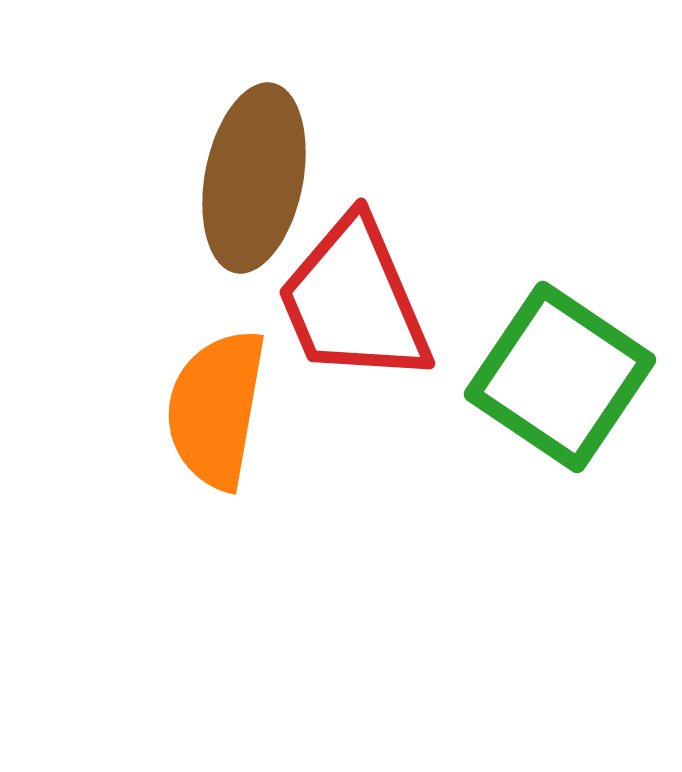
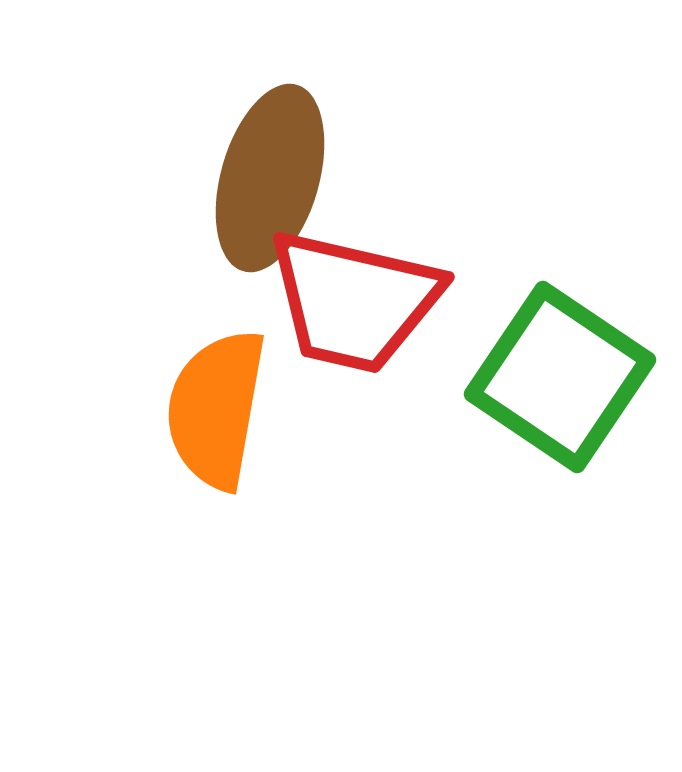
brown ellipse: moved 16 px right; rotated 5 degrees clockwise
red trapezoid: rotated 54 degrees counterclockwise
